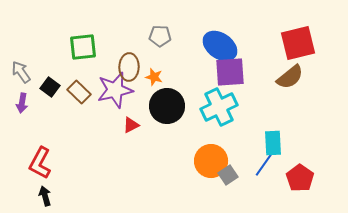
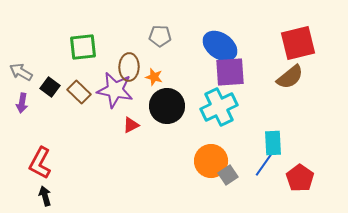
gray arrow: rotated 25 degrees counterclockwise
purple star: rotated 24 degrees clockwise
